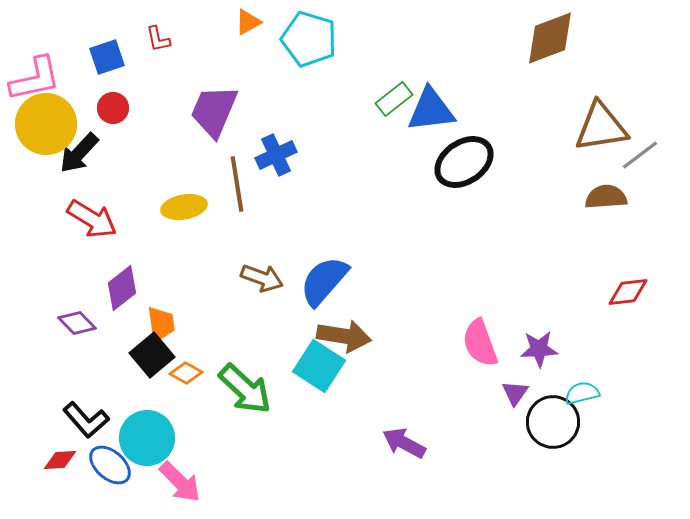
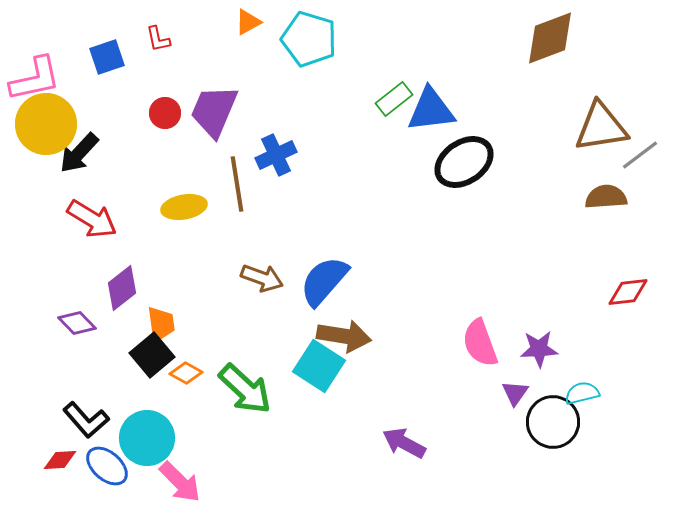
red circle at (113, 108): moved 52 px right, 5 px down
blue ellipse at (110, 465): moved 3 px left, 1 px down
